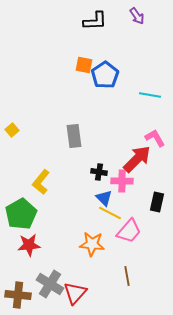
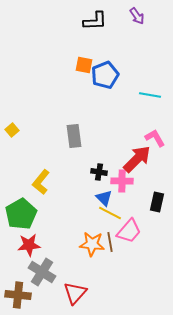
blue pentagon: rotated 12 degrees clockwise
brown line: moved 17 px left, 34 px up
gray cross: moved 8 px left, 12 px up
